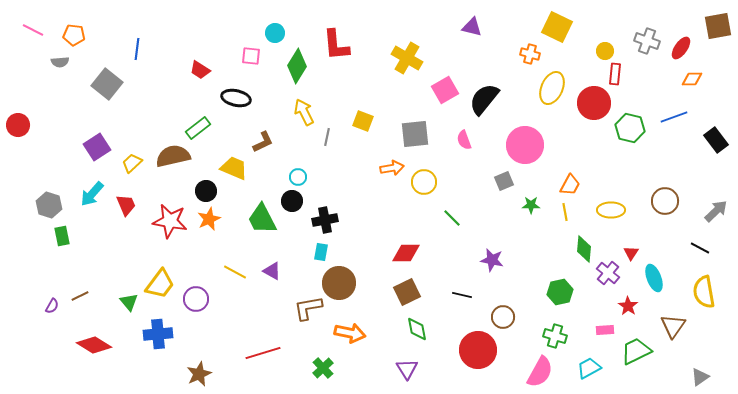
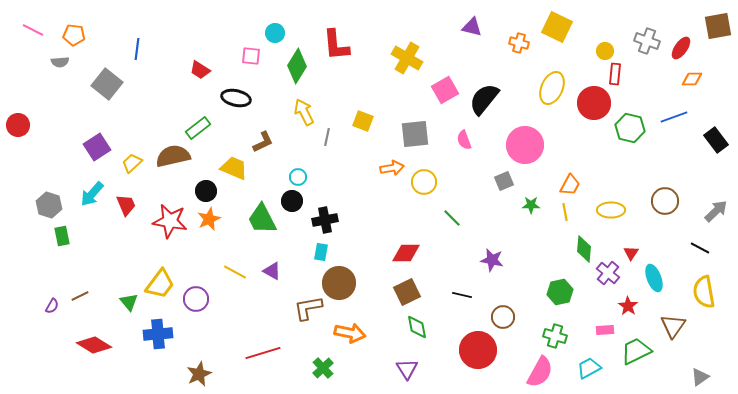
orange cross at (530, 54): moved 11 px left, 11 px up
green diamond at (417, 329): moved 2 px up
